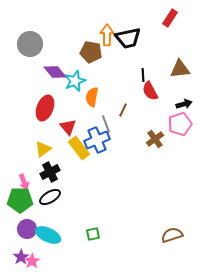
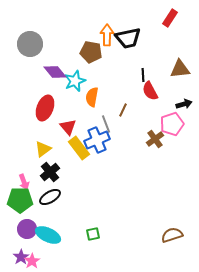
pink pentagon: moved 8 px left
black cross: rotated 12 degrees counterclockwise
